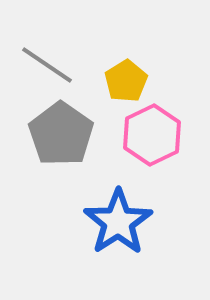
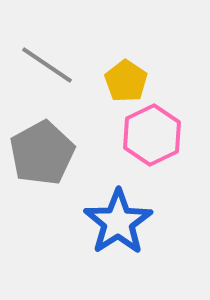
yellow pentagon: rotated 6 degrees counterclockwise
gray pentagon: moved 19 px left, 19 px down; rotated 8 degrees clockwise
